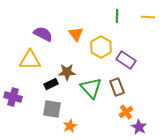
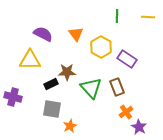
purple rectangle: moved 1 px right, 1 px up
